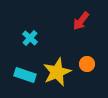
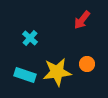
red arrow: moved 1 px right, 1 px up
yellow star: rotated 16 degrees clockwise
